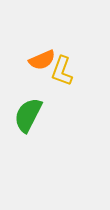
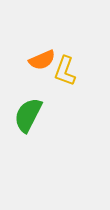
yellow L-shape: moved 3 px right
